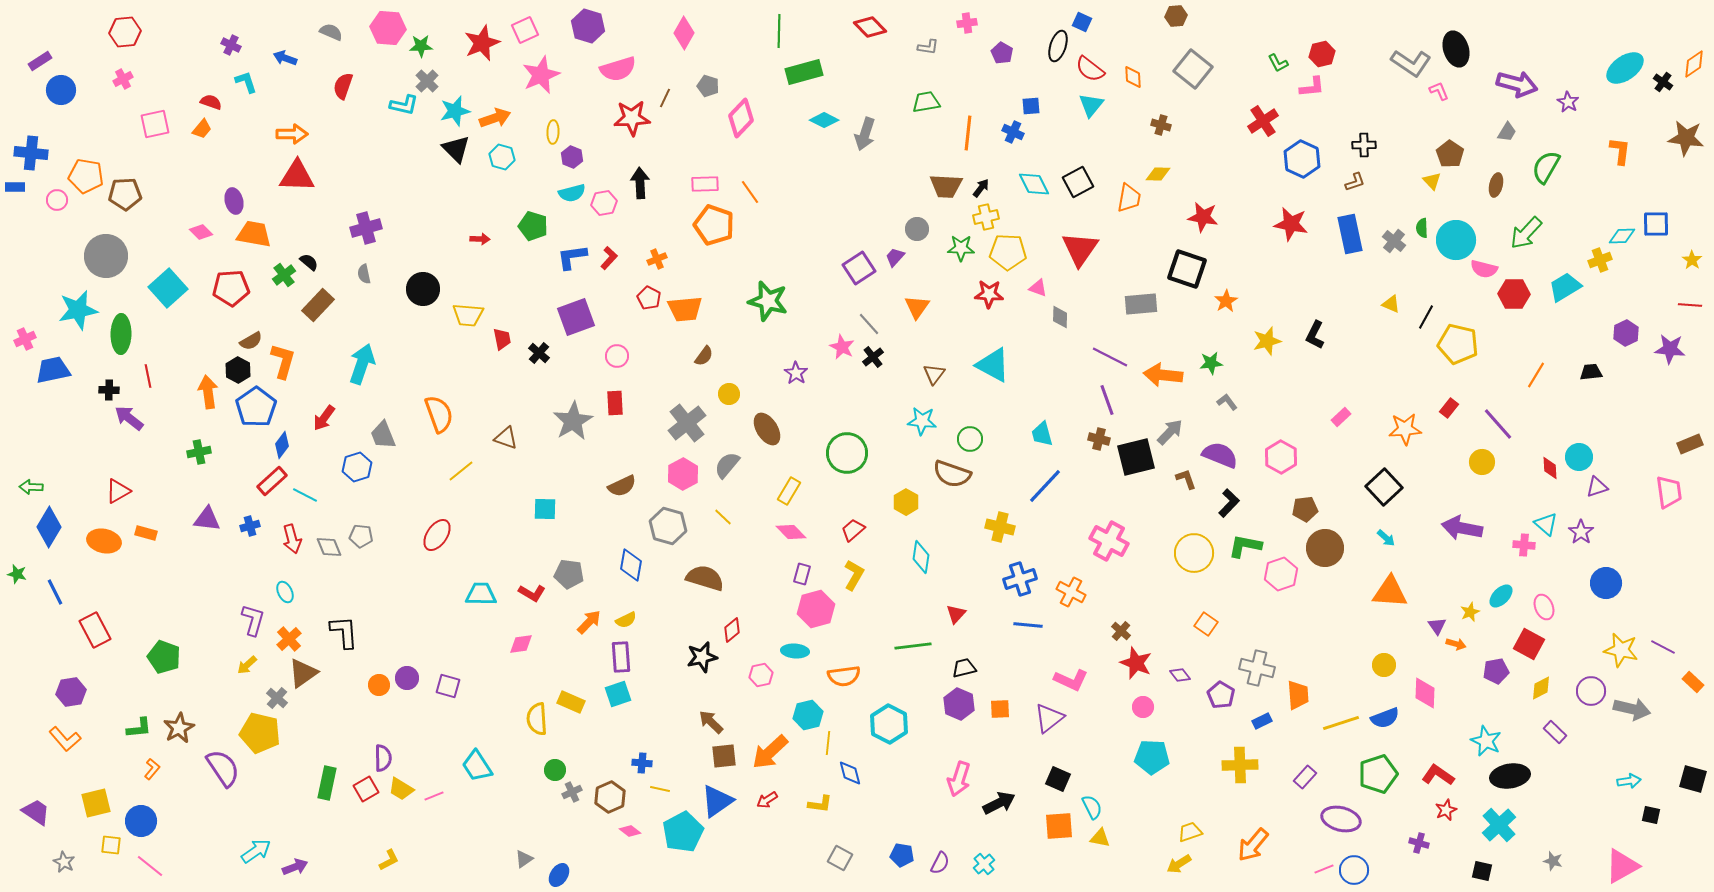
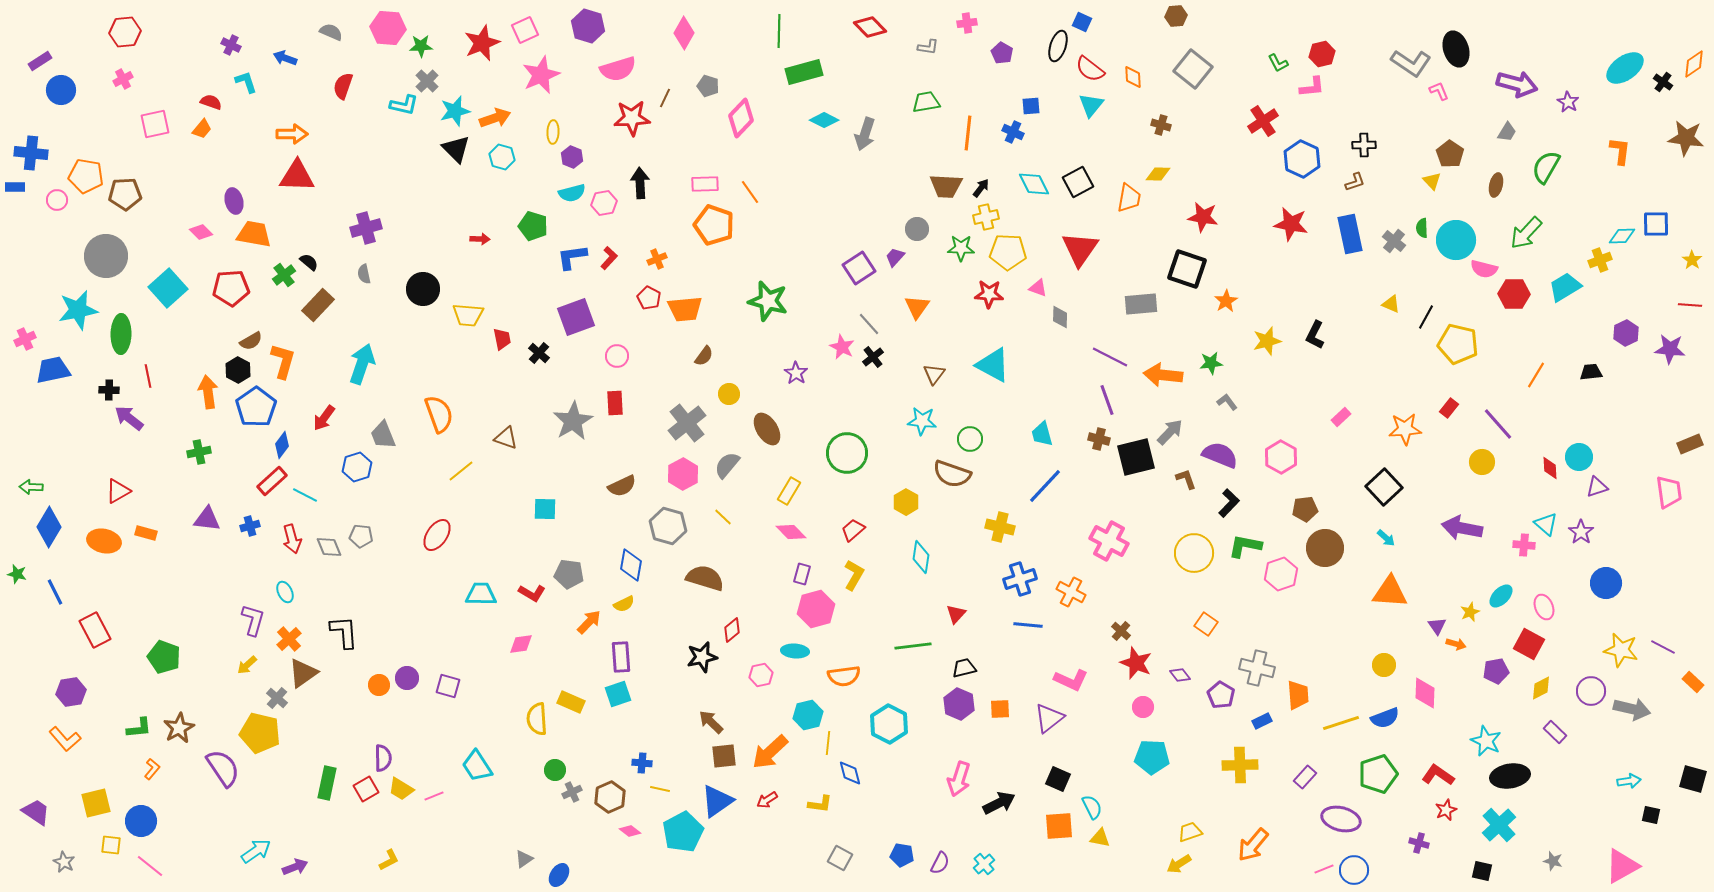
yellow semicircle at (626, 620): moved 2 px left, 16 px up
